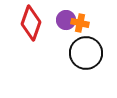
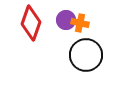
black circle: moved 2 px down
